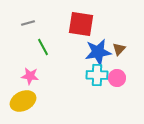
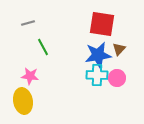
red square: moved 21 px right
blue star: moved 3 px down
yellow ellipse: rotated 75 degrees counterclockwise
